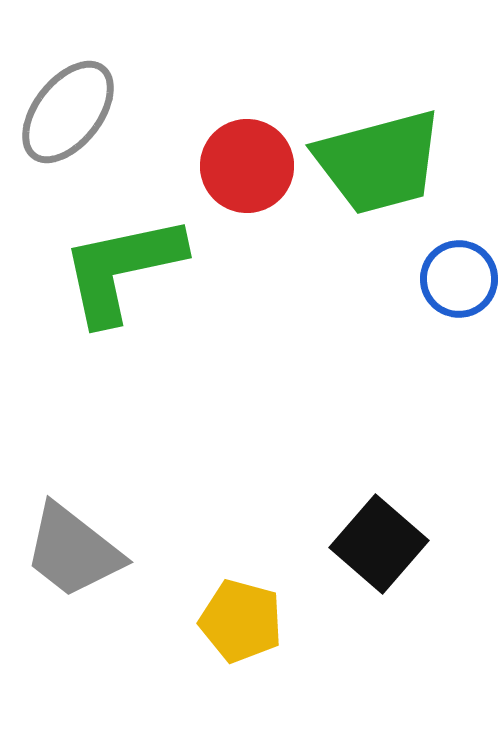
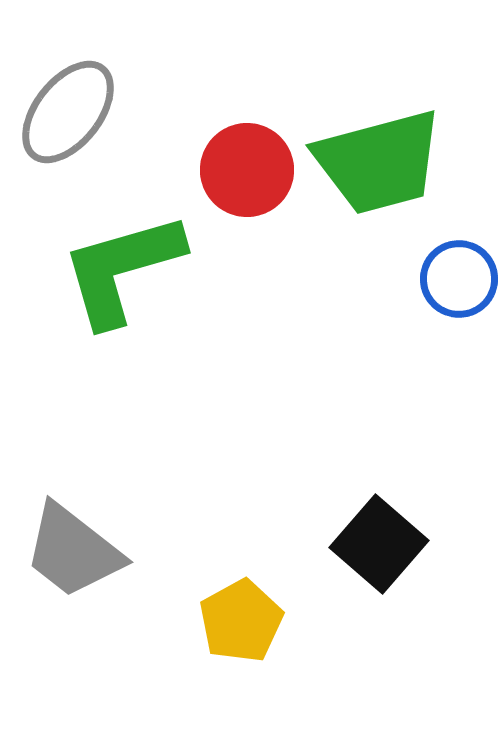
red circle: moved 4 px down
green L-shape: rotated 4 degrees counterclockwise
yellow pentagon: rotated 28 degrees clockwise
